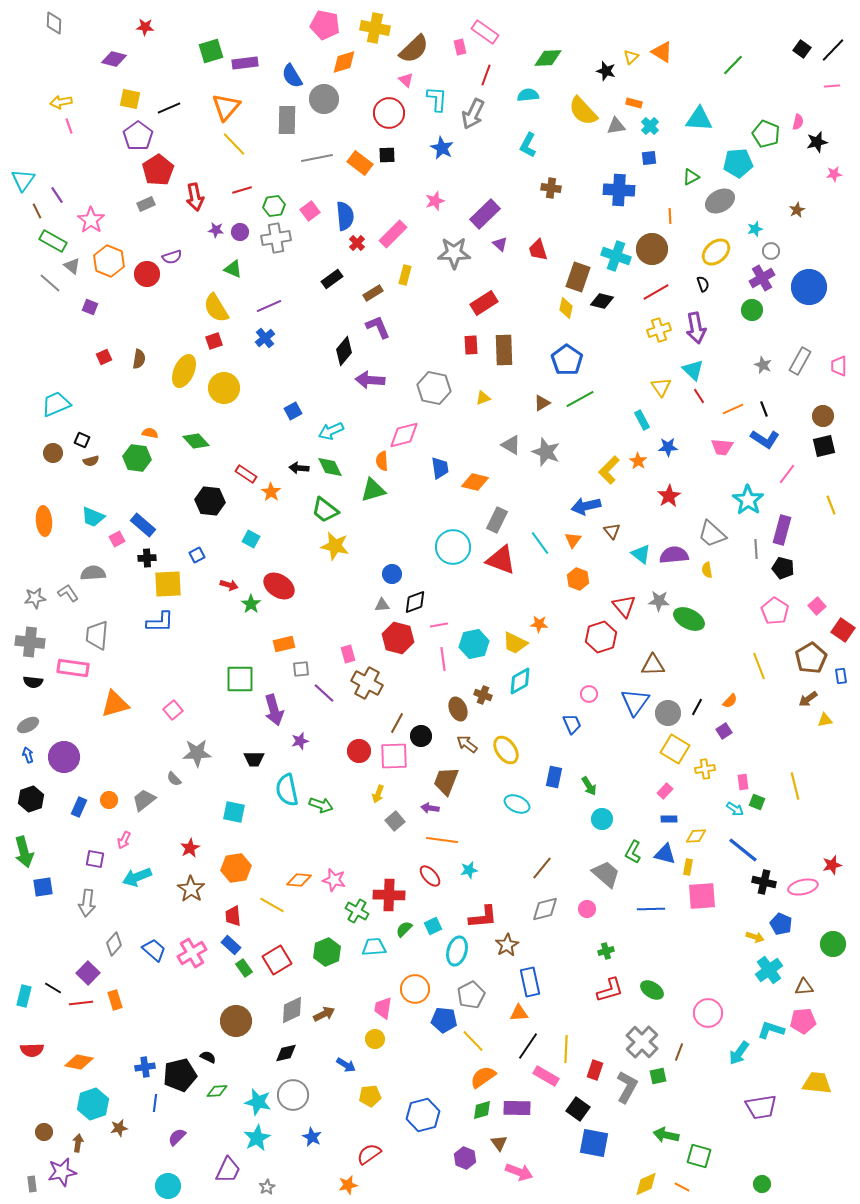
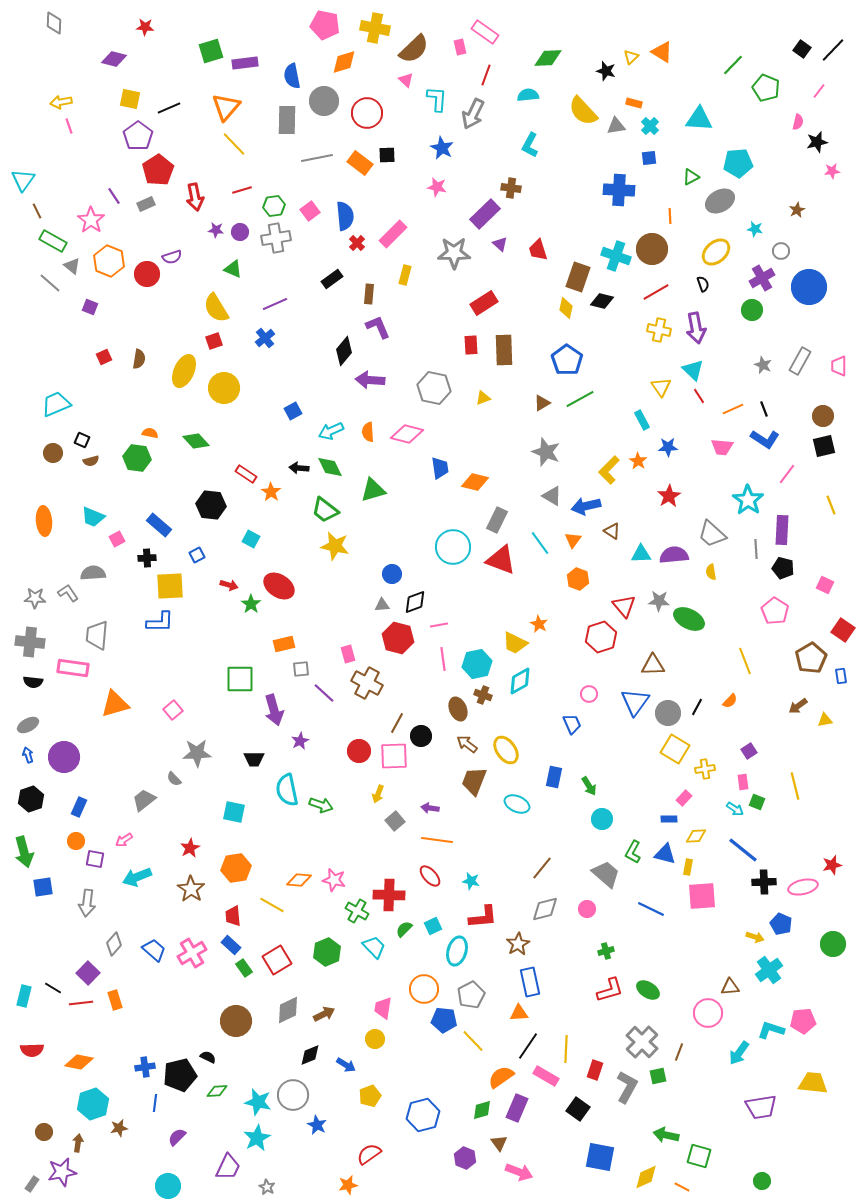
blue semicircle at (292, 76): rotated 20 degrees clockwise
pink line at (832, 86): moved 13 px left, 5 px down; rotated 49 degrees counterclockwise
gray circle at (324, 99): moved 2 px down
red circle at (389, 113): moved 22 px left
green pentagon at (766, 134): moved 46 px up
cyan L-shape at (528, 145): moved 2 px right
pink star at (834, 174): moved 2 px left, 3 px up
brown cross at (551, 188): moved 40 px left
purple line at (57, 195): moved 57 px right, 1 px down
pink star at (435, 201): moved 2 px right, 14 px up; rotated 30 degrees clockwise
cyan star at (755, 229): rotated 28 degrees clockwise
gray circle at (771, 251): moved 10 px right
brown rectangle at (373, 293): moved 4 px left, 1 px down; rotated 54 degrees counterclockwise
purple line at (269, 306): moved 6 px right, 2 px up
yellow cross at (659, 330): rotated 30 degrees clockwise
pink diamond at (404, 435): moved 3 px right, 1 px up; rotated 28 degrees clockwise
gray triangle at (511, 445): moved 41 px right, 51 px down
orange semicircle at (382, 461): moved 14 px left, 29 px up
black hexagon at (210, 501): moved 1 px right, 4 px down
blue rectangle at (143, 525): moved 16 px right
purple rectangle at (782, 530): rotated 12 degrees counterclockwise
brown triangle at (612, 531): rotated 18 degrees counterclockwise
cyan triangle at (641, 554): rotated 40 degrees counterclockwise
yellow semicircle at (707, 570): moved 4 px right, 2 px down
yellow square at (168, 584): moved 2 px right, 2 px down
gray star at (35, 598): rotated 10 degrees clockwise
pink square at (817, 606): moved 8 px right, 21 px up; rotated 24 degrees counterclockwise
orange star at (539, 624): rotated 24 degrees clockwise
cyan hexagon at (474, 644): moved 3 px right, 20 px down
yellow line at (759, 666): moved 14 px left, 5 px up
brown arrow at (808, 699): moved 10 px left, 7 px down
purple square at (724, 731): moved 25 px right, 20 px down
purple star at (300, 741): rotated 12 degrees counterclockwise
brown trapezoid at (446, 781): moved 28 px right
pink rectangle at (665, 791): moved 19 px right, 7 px down
orange circle at (109, 800): moved 33 px left, 41 px down
pink arrow at (124, 840): rotated 30 degrees clockwise
orange line at (442, 840): moved 5 px left
cyan star at (469, 870): moved 2 px right, 11 px down; rotated 24 degrees clockwise
black cross at (764, 882): rotated 15 degrees counterclockwise
blue line at (651, 909): rotated 28 degrees clockwise
brown star at (507, 945): moved 11 px right, 1 px up
cyan trapezoid at (374, 947): rotated 50 degrees clockwise
brown triangle at (804, 987): moved 74 px left
orange circle at (415, 989): moved 9 px right
green ellipse at (652, 990): moved 4 px left
gray diamond at (292, 1010): moved 4 px left
black diamond at (286, 1053): moved 24 px right, 2 px down; rotated 10 degrees counterclockwise
orange semicircle at (483, 1077): moved 18 px right
yellow trapezoid at (817, 1083): moved 4 px left
yellow pentagon at (370, 1096): rotated 15 degrees counterclockwise
purple rectangle at (517, 1108): rotated 68 degrees counterclockwise
blue star at (312, 1137): moved 5 px right, 12 px up
blue square at (594, 1143): moved 6 px right, 14 px down
purple trapezoid at (228, 1170): moved 3 px up
gray rectangle at (32, 1184): rotated 42 degrees clockwise
yellow diamond at (646, 1184): moved 7 px up
green circle at (762, 1184): moved 3 px up
gray star at (267, 1187): rotated 14 degrees counterclockwise
